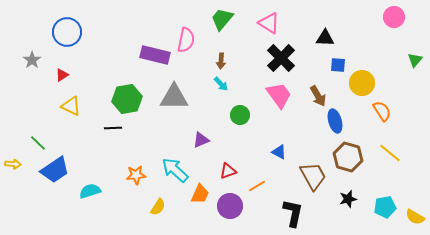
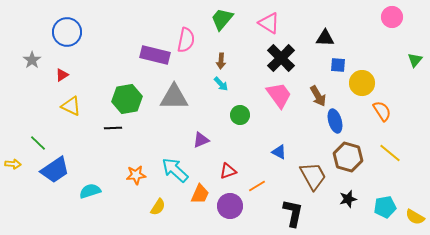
pink circle at (394, 17): moved 2 px left
